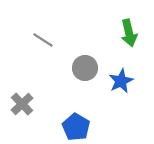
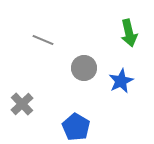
gray line: rotated 10 degrees counterclockwise
gray circle: moved 1 px left
